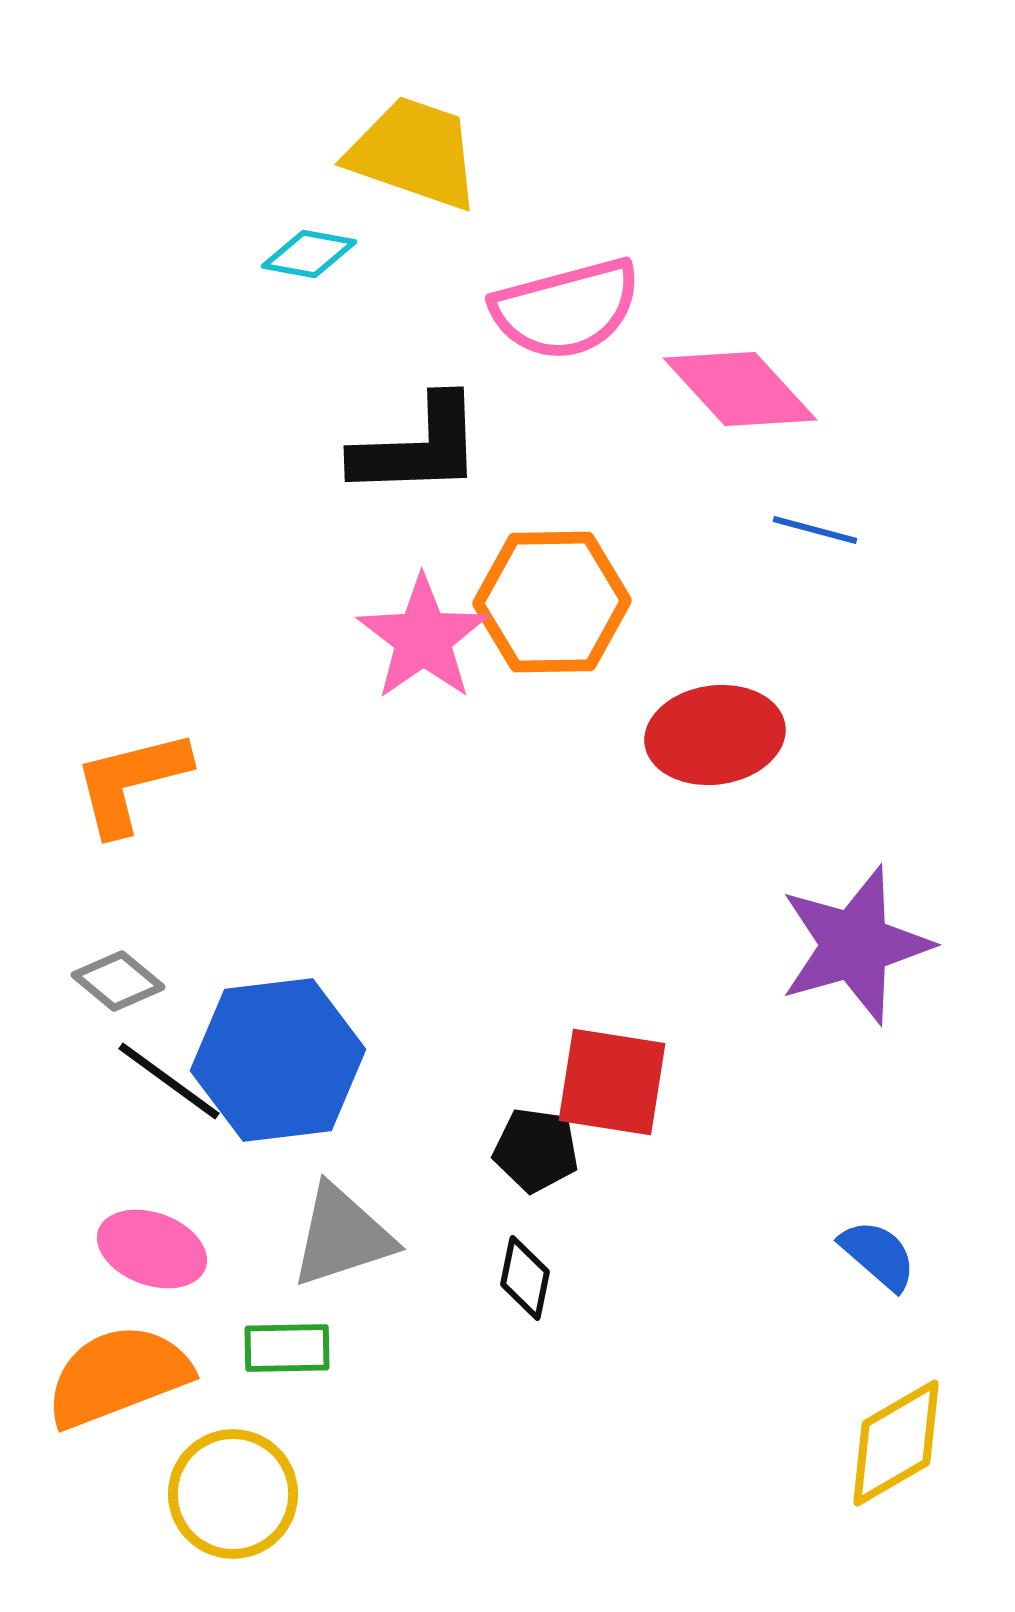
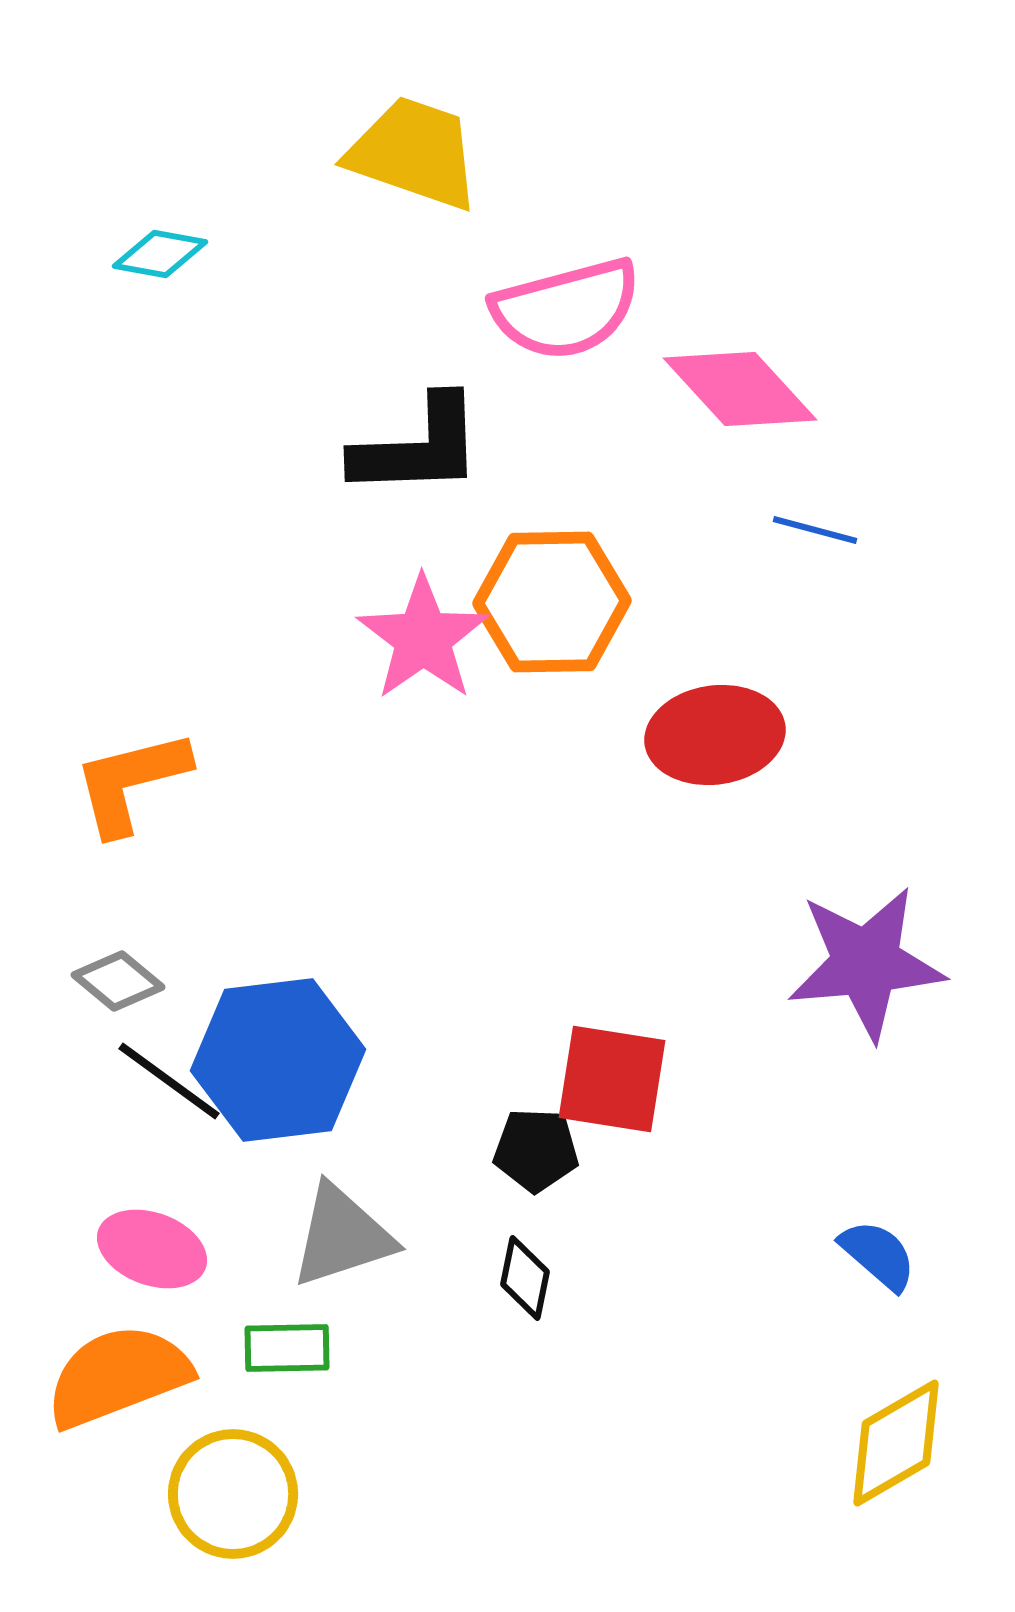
cyan diamond: moved 149 px left
purple star: moved 11 px right, 18 px down; rotated 11 degrees clockwise
red square: moved 3 px up
black pentagon: rotated 6 degrees counterclockwise
